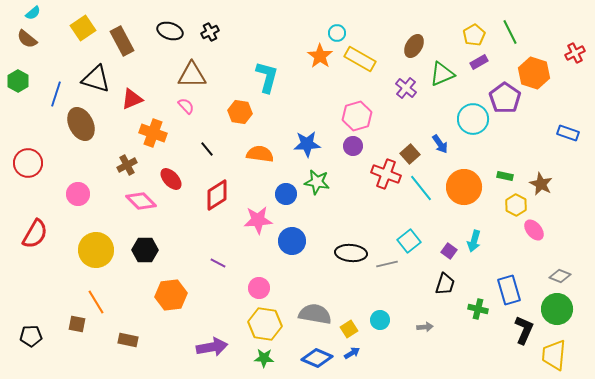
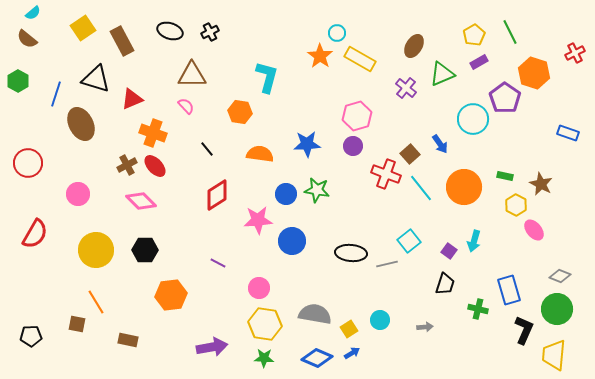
red ellipse at (171, 179): moved 16 px left, 13 px up
green star at (317, 182): moved 8 px down
